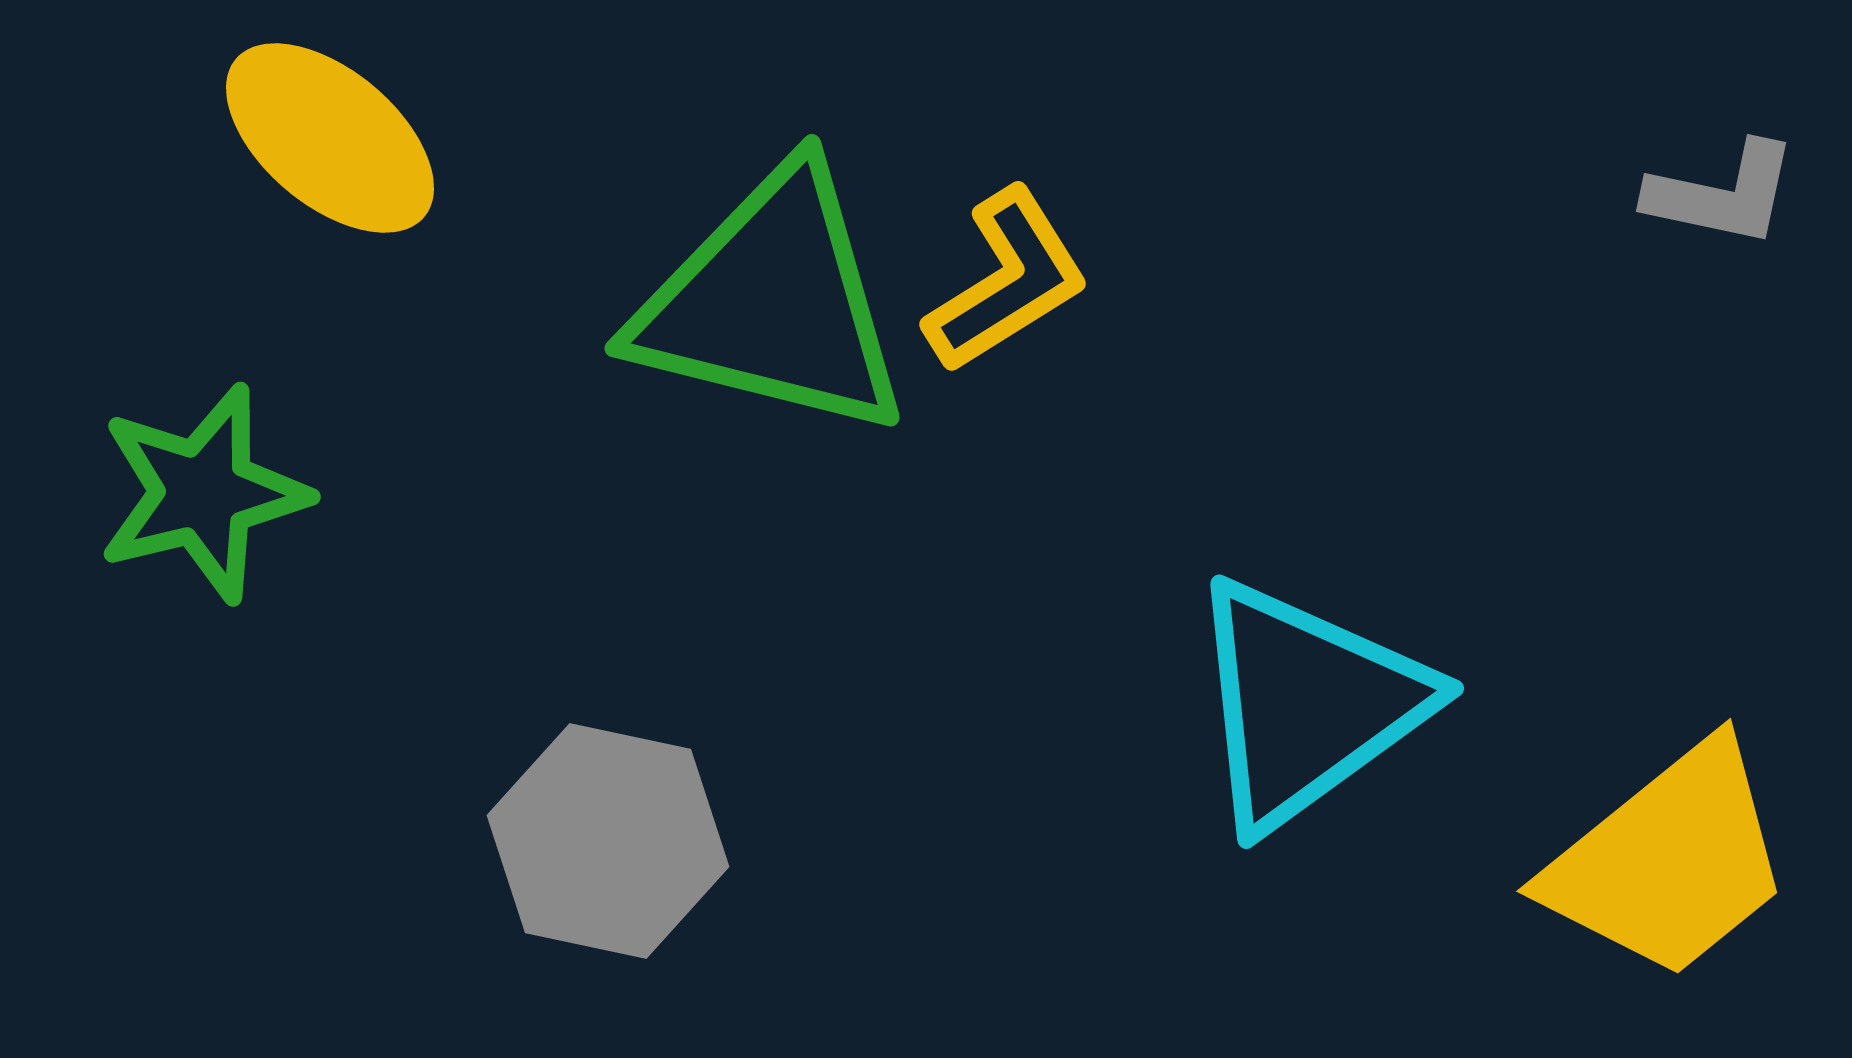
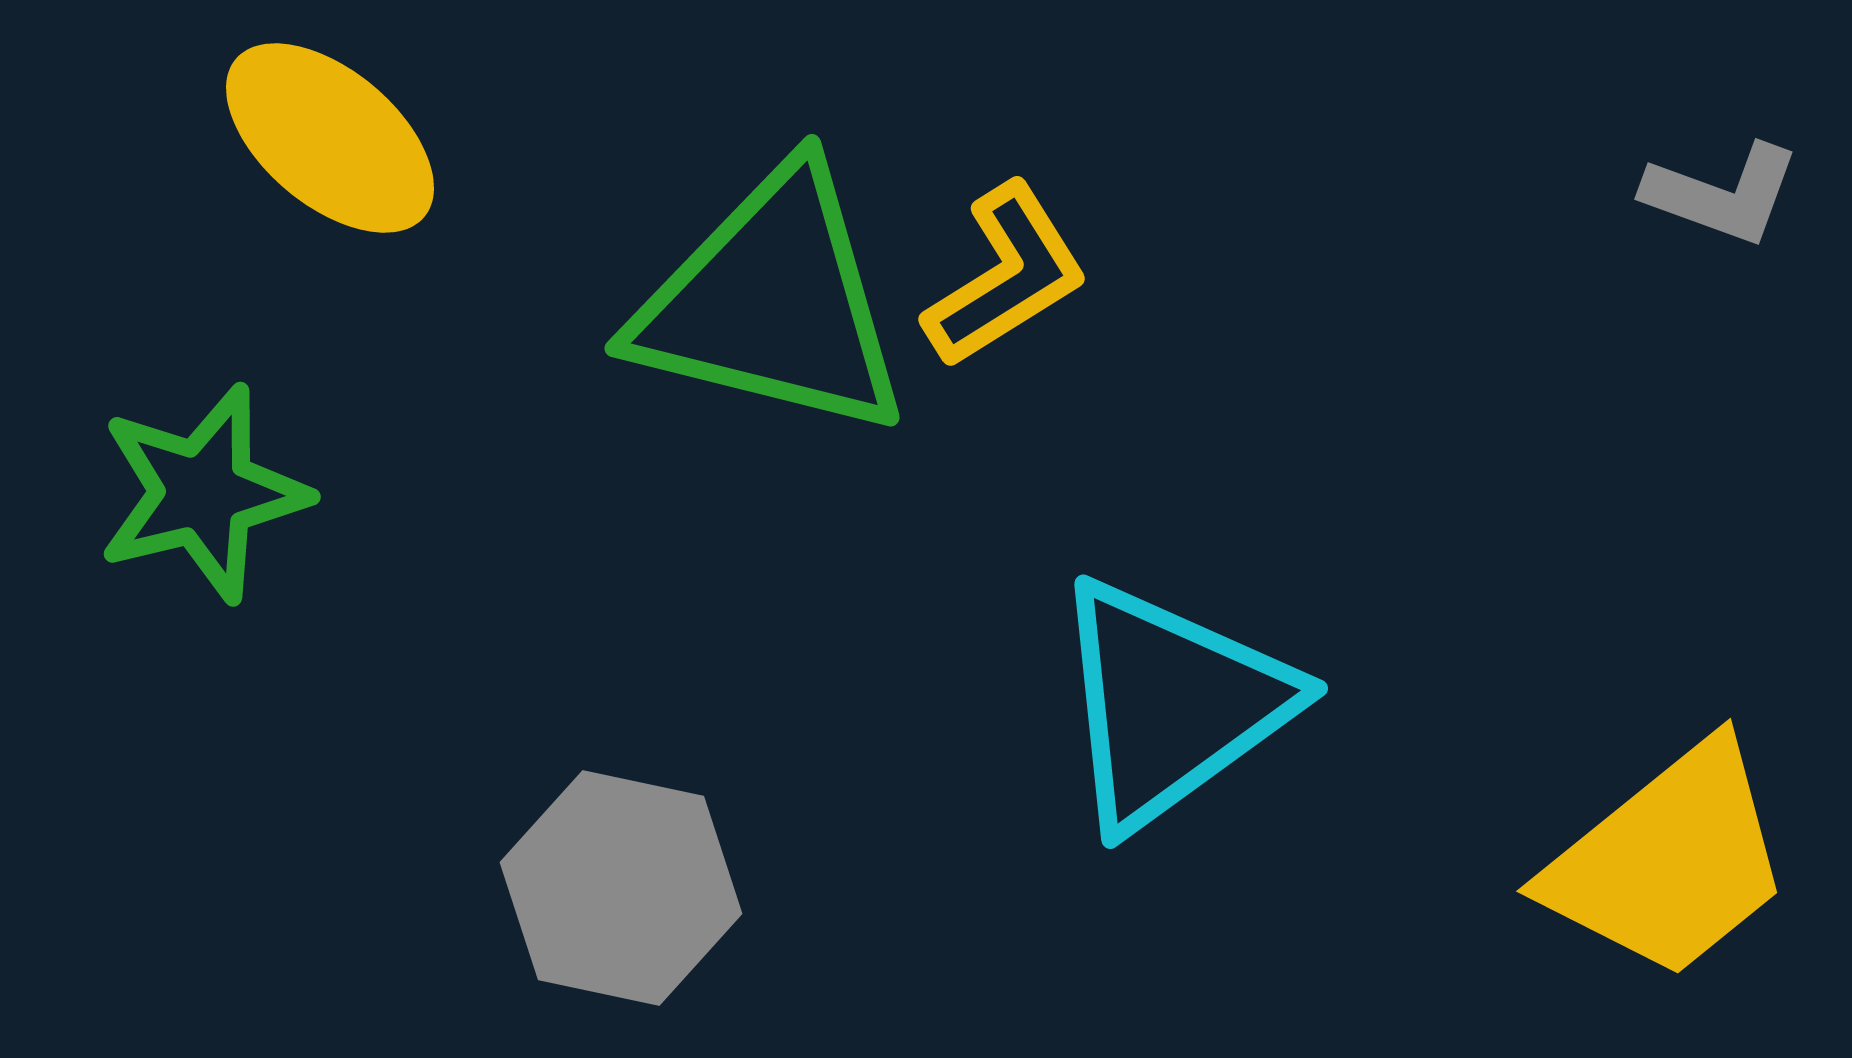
gray L-shape: rotated 8 degrees clockwise
yellow L-shape: moved 1 px left, 5 px up
cyan triangle: moved 136 px left
gray hexagon: moved 13 px right, 47 px down
